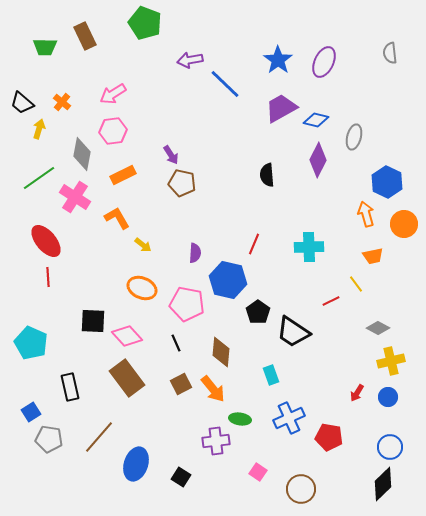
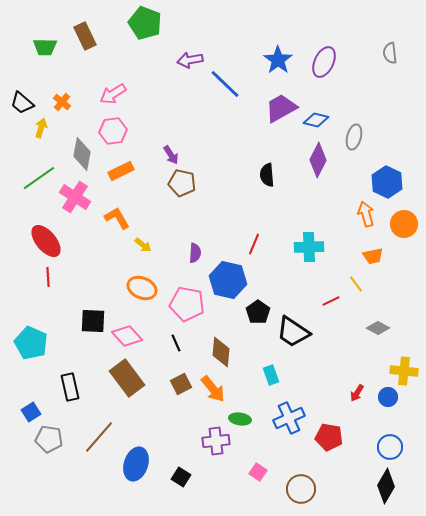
yellow arrow at (39, 129): moved 2 px right, 1 px up
orange rectangle at (123, 175): moved 2 px left, 4 px up
yellow cross at (391, 361): moved 13 px right, 10 px down; rotated 20 degrees clockwise
black diamond at (383, 484): moved 3 px right, 2 px down; rotated 16 degrees counterclockwise
